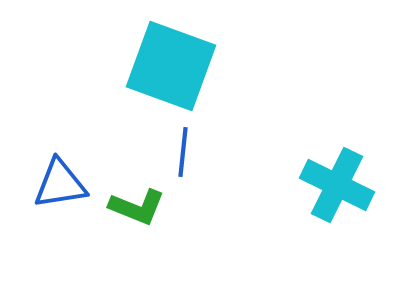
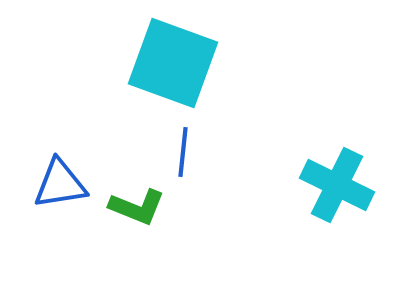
cyan square: moved 2 px right, 3 px up
